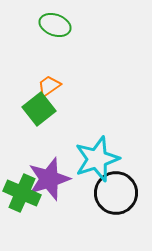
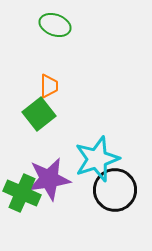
orange trapezoid: rotated 125 degrees clockwise
green square: moved 5 px down
purple star: rotated 9 degrees clockwise
black circle: moved 1 px left, 3 px up
